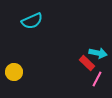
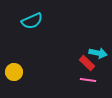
pink line: moved 9 px left, 1 px down; rotated 70 degrees clockwise
